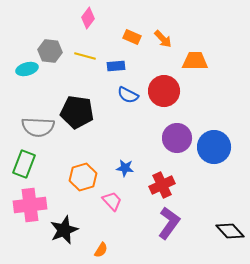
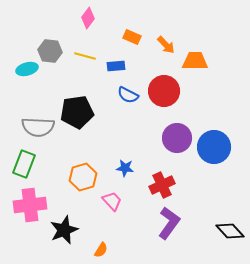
orange arrow: moved 3 px right, 6 px down
black pentagon: rotated 16 degrees counterclockwise
